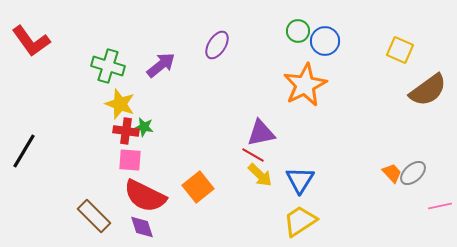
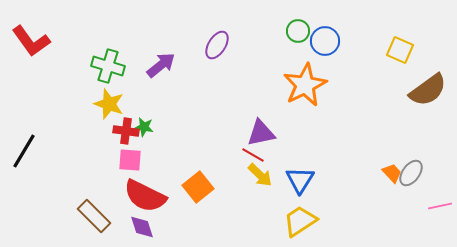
yellow star: moved 11 px left
gray ellipse: moved 2 px left; rotated 12 degrees counterclockwise
